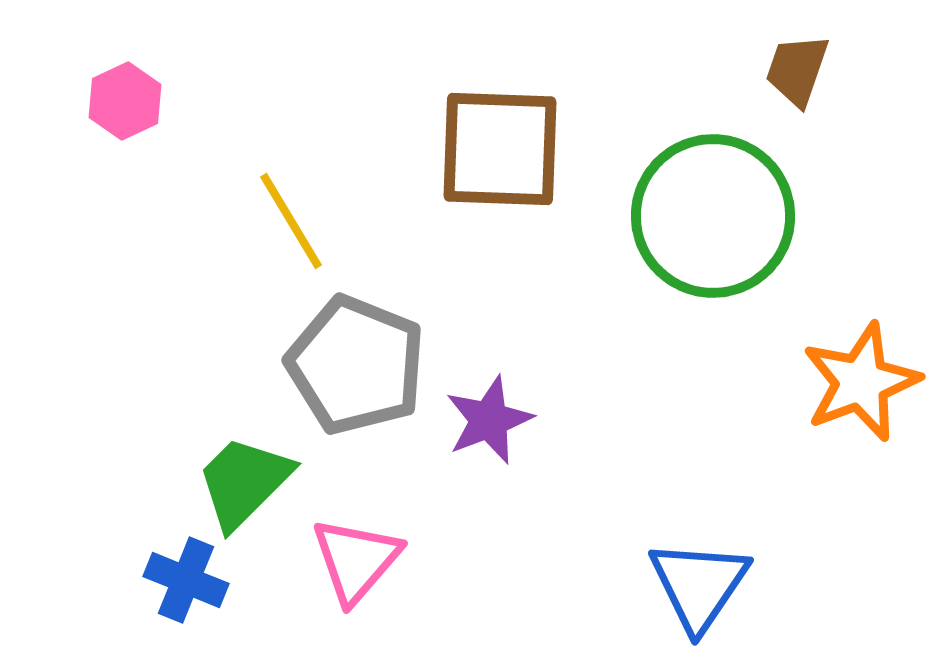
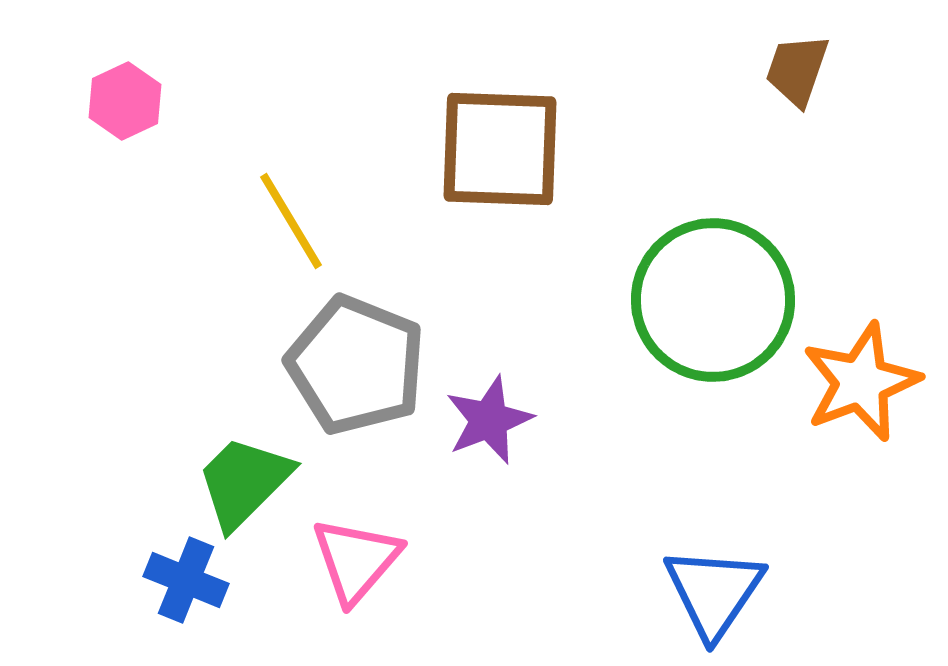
green circle: moved 84 px down
blue triangle: moved 15 px right, 7 px down
